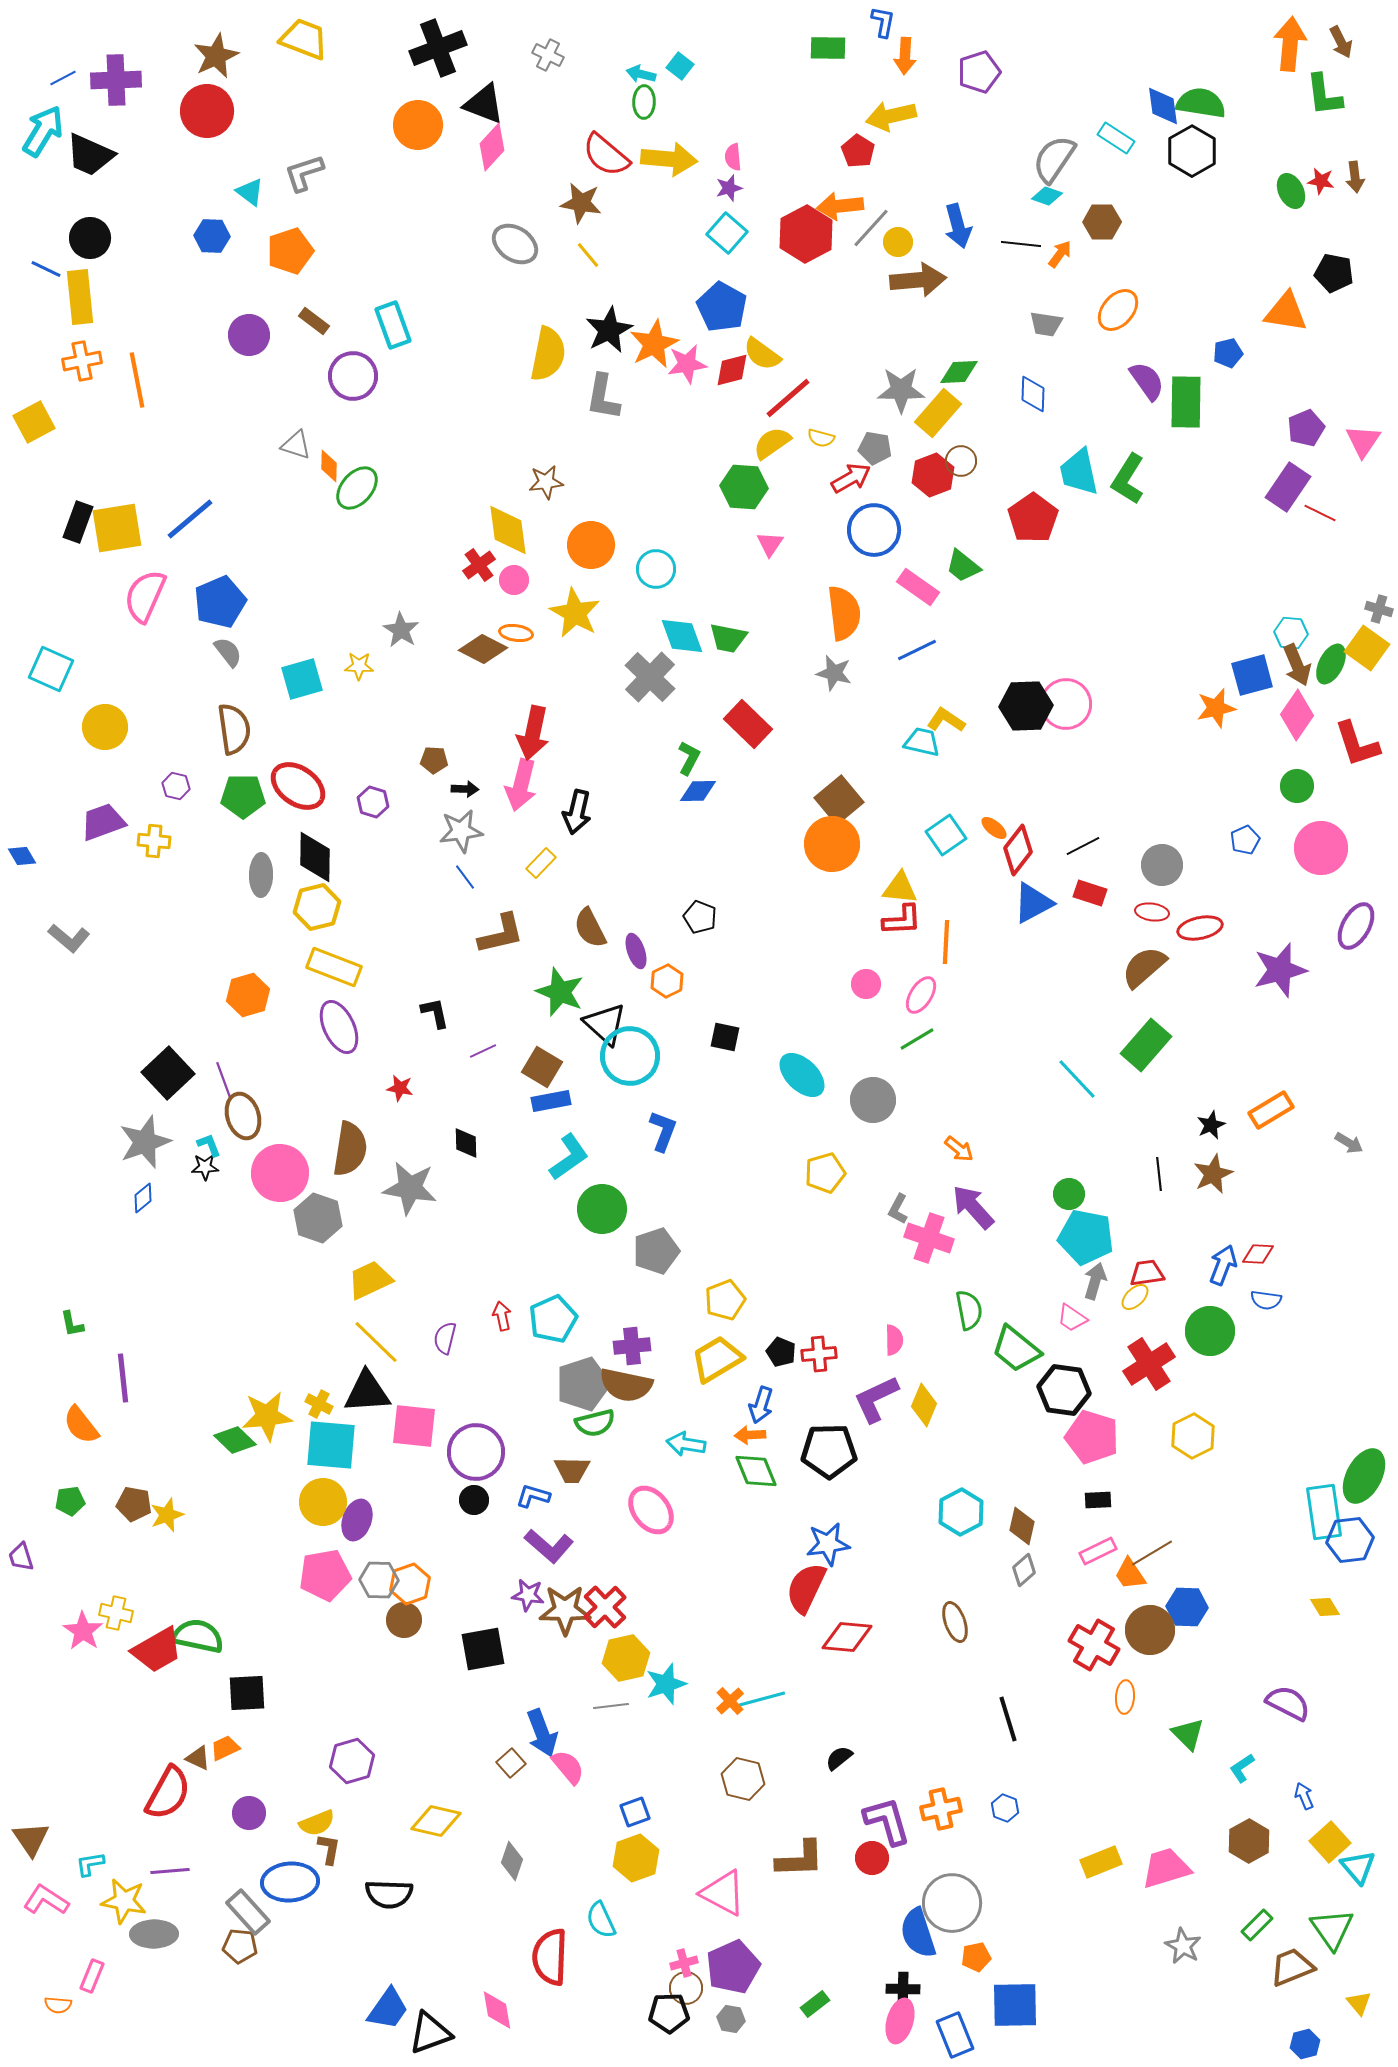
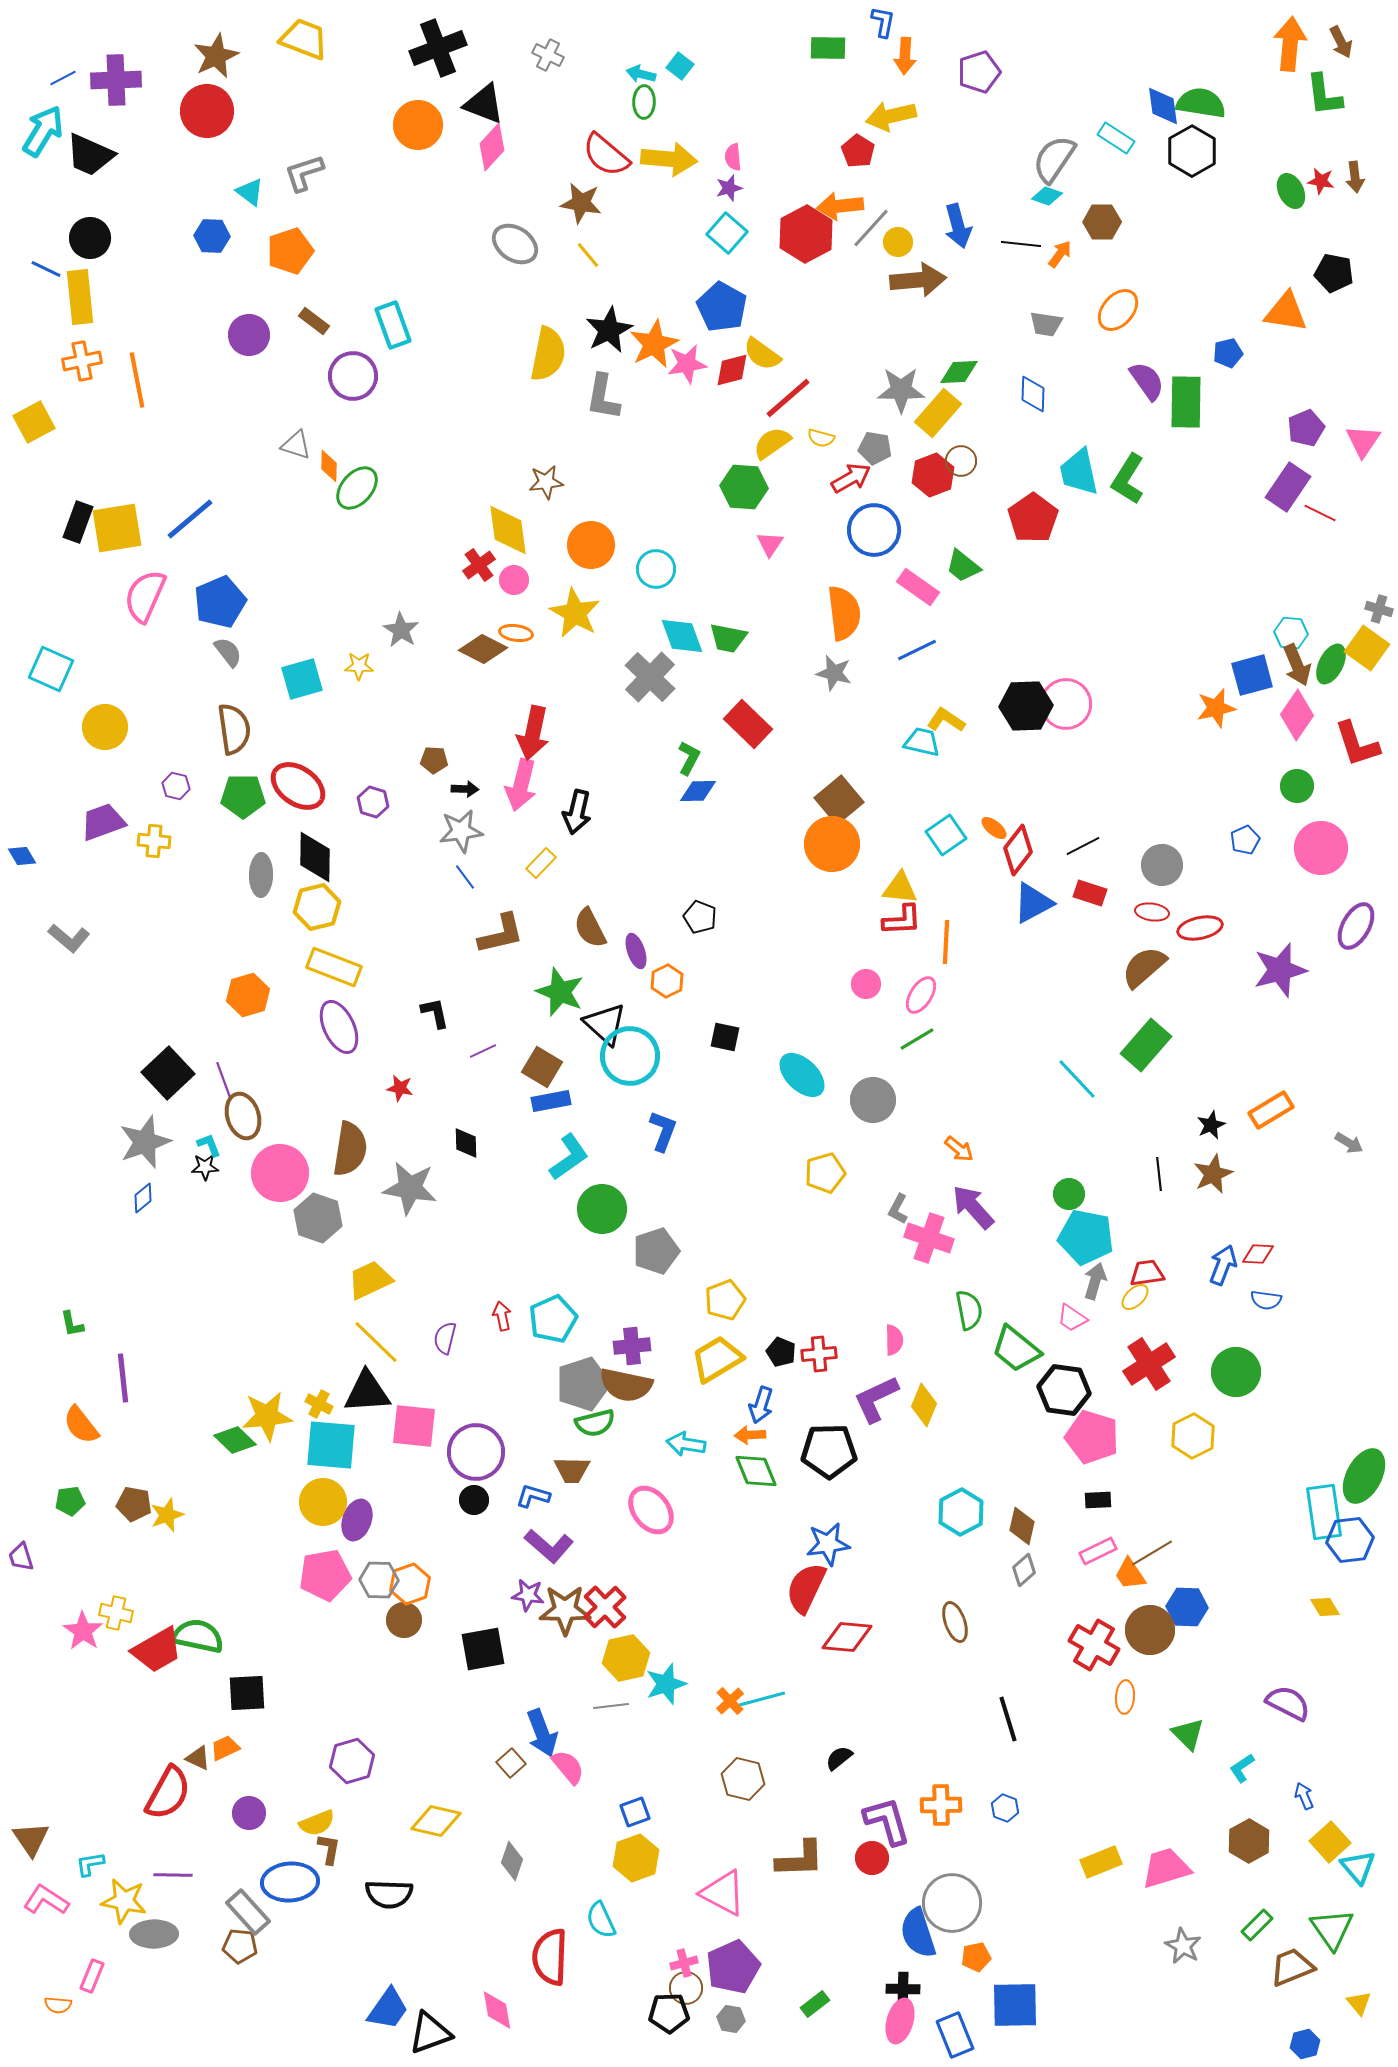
green circle at (1210, 1331): moved 26 px right, 41 px down
orange cross at (941, 1809): moved 4 px up; rotated 12 degrees clockwise
purple line at (170, 1871): moved 3 px right, 4 px down; rotated 6 degrees clockwise
